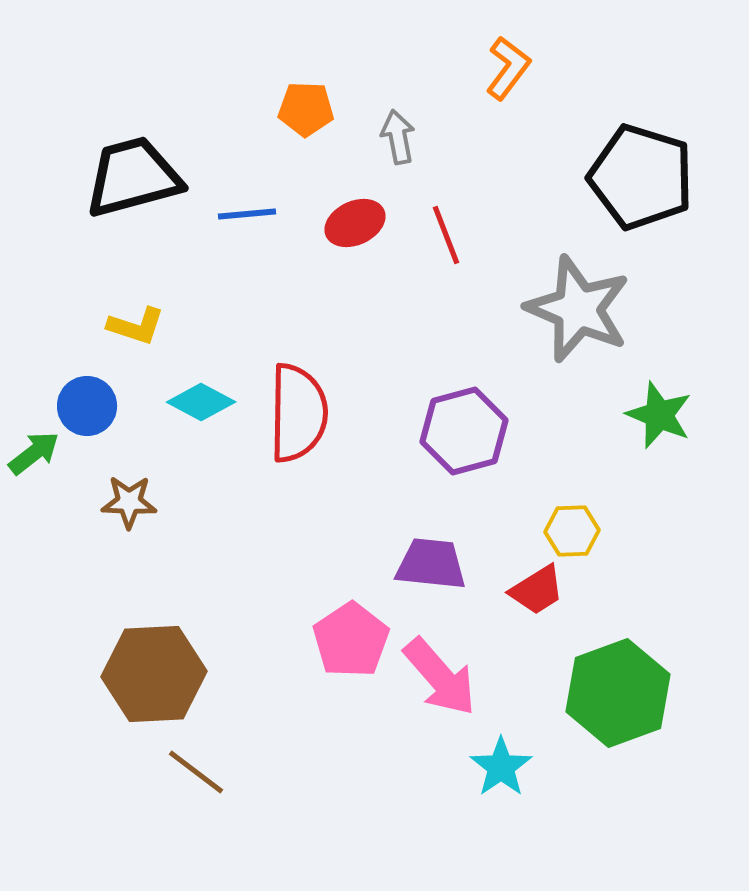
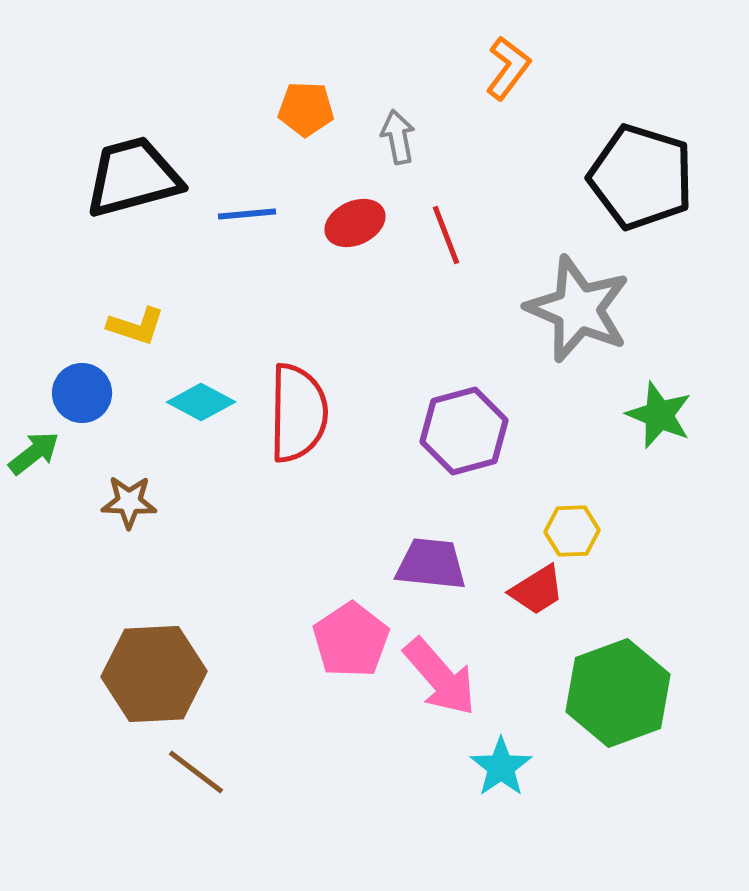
blue circle: moved 5 px left, 13 px up
